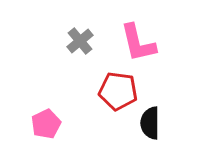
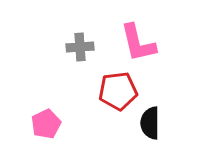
gray cross: moved 6 px down; rotated 36 degrees clockwise
red pentagon: rotated 15 degrees counterclockwise
